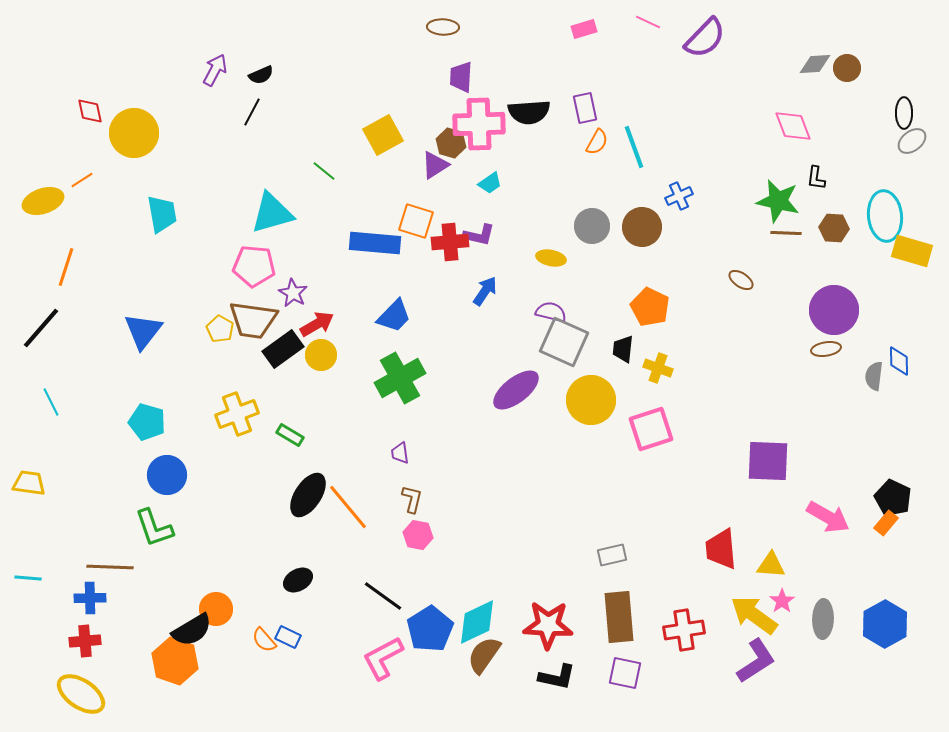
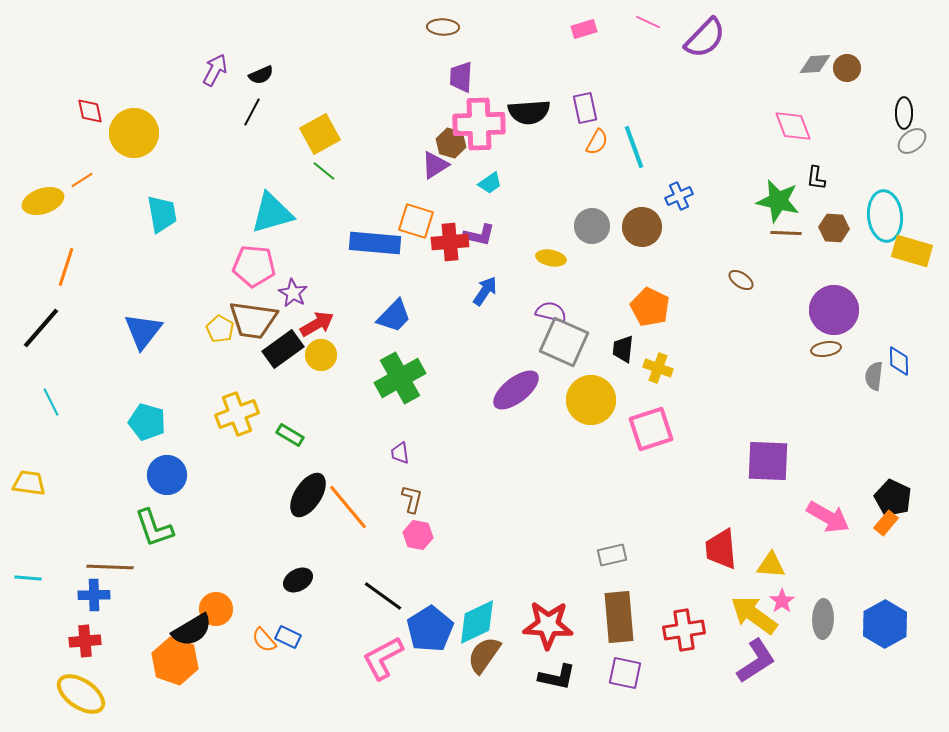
yellow square at (383, 135): moved 63 px left, 1 px up
blue cross at (90, 598): moved 4 px right, 3 px up
